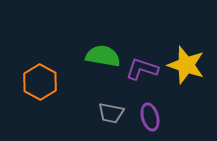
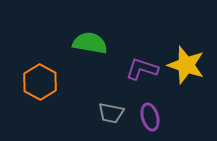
green semicircle: moved 13 px left, 13 px up
